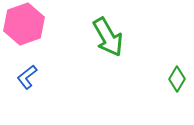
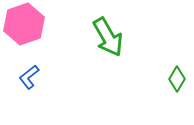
blue L-shape: moved 2 px right
